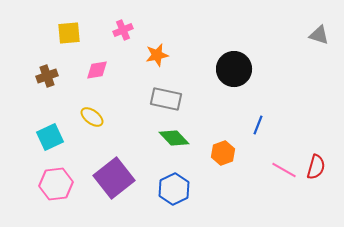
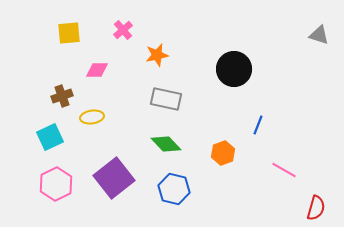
pink cross: rotated 18 degrees counterclockwise
pink diamond: rotated 10 degrees clockwise
brown cross: moved 15 px right, 20 px down
yellow ellipse: rotated 45 degrees counterclockwise
green diamond: moved 8 px left, 6 px down
red semicircle: moved 41 px down
pink hexagon: rotated 20 degrees counterclockwise
blue hexagon: rotated 20 degrees counterclockwise
